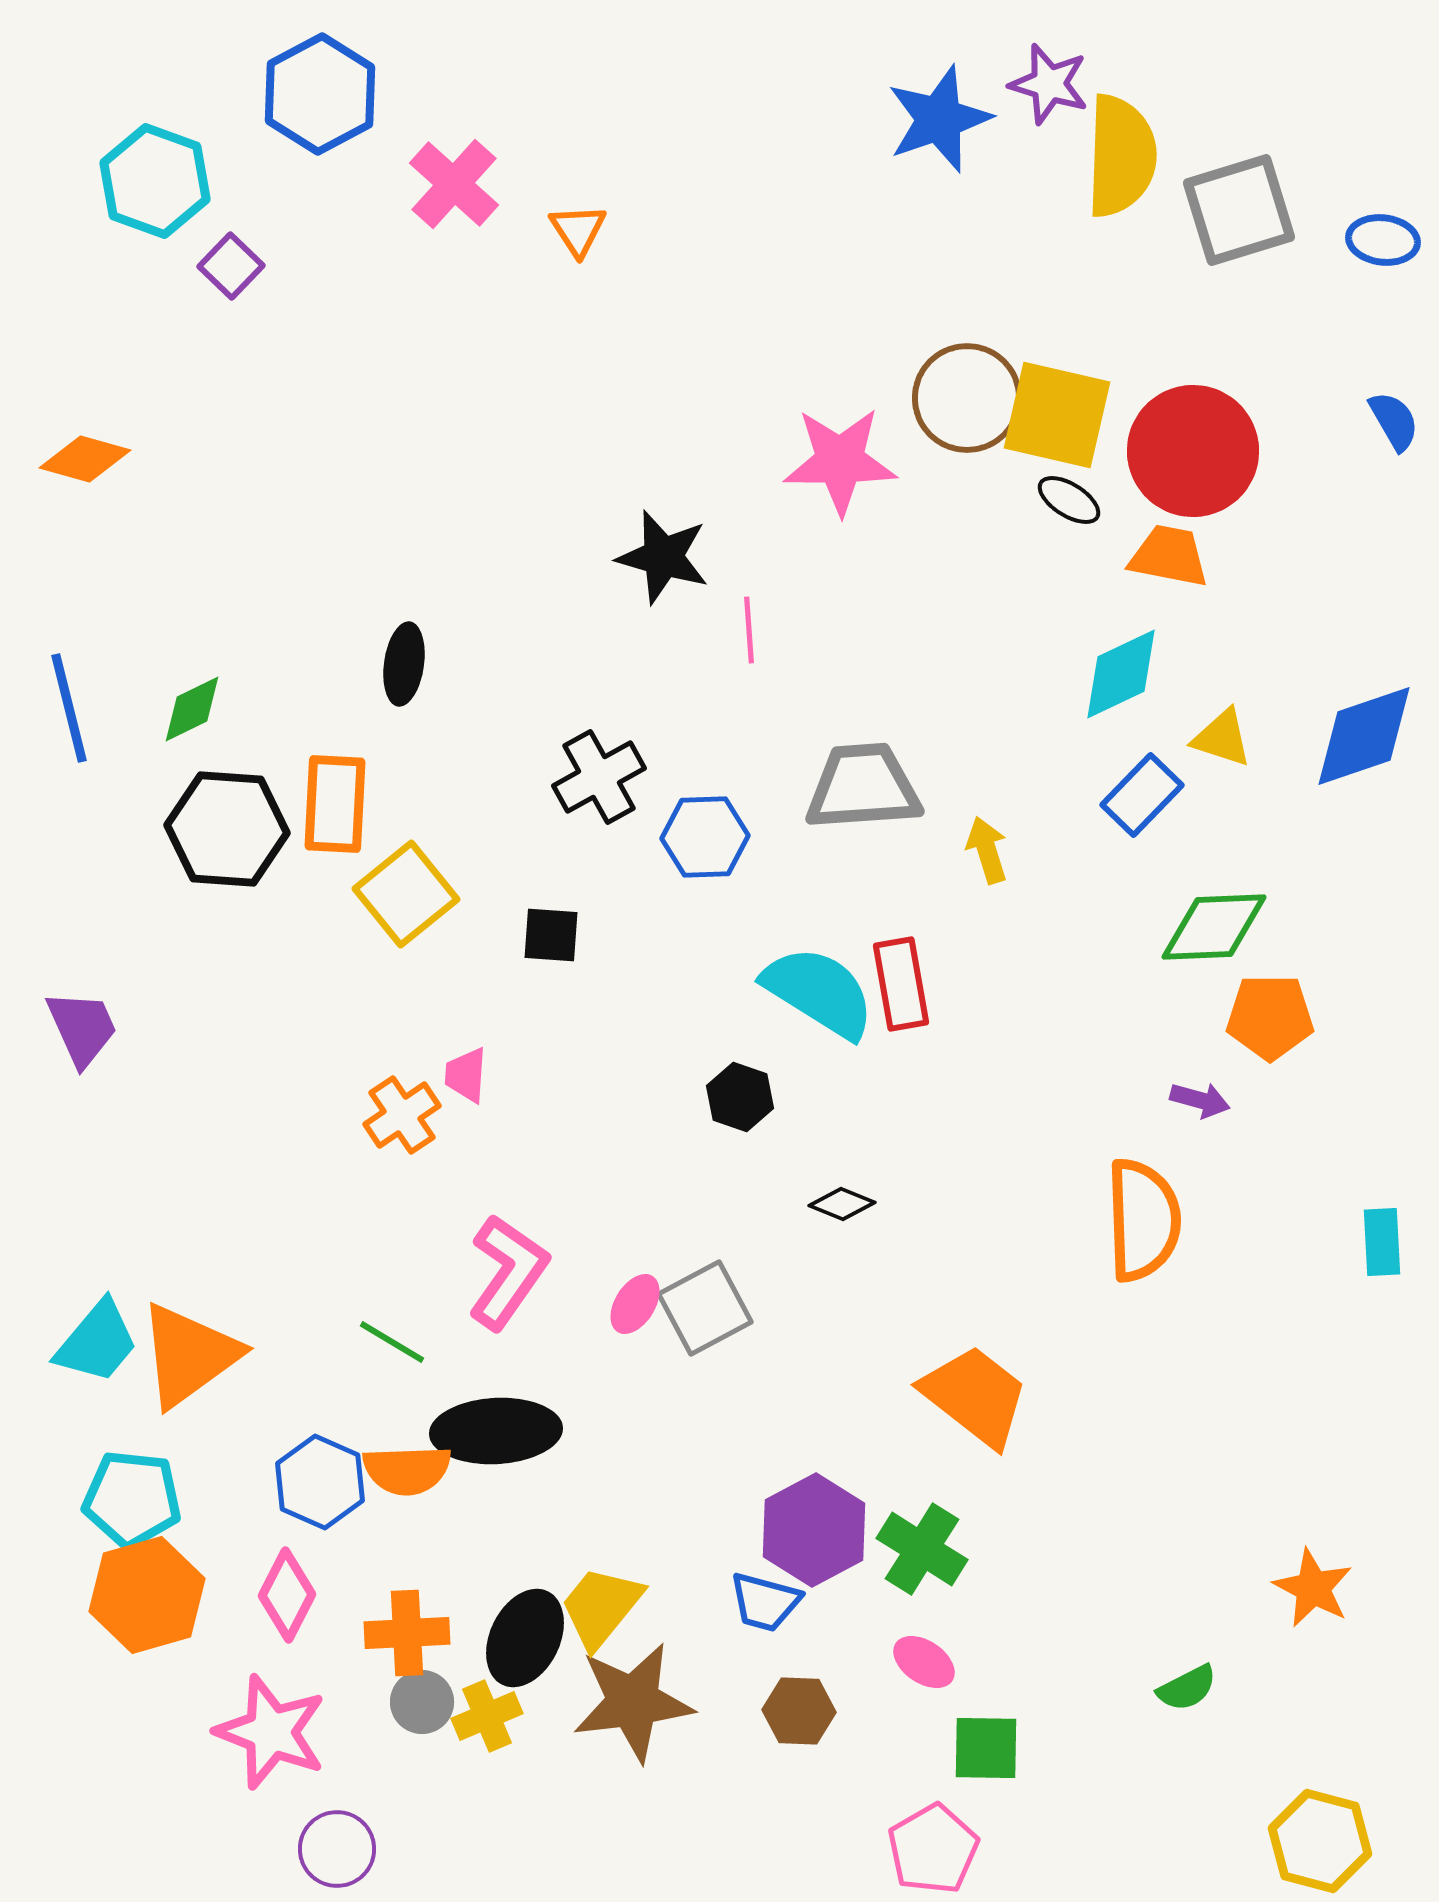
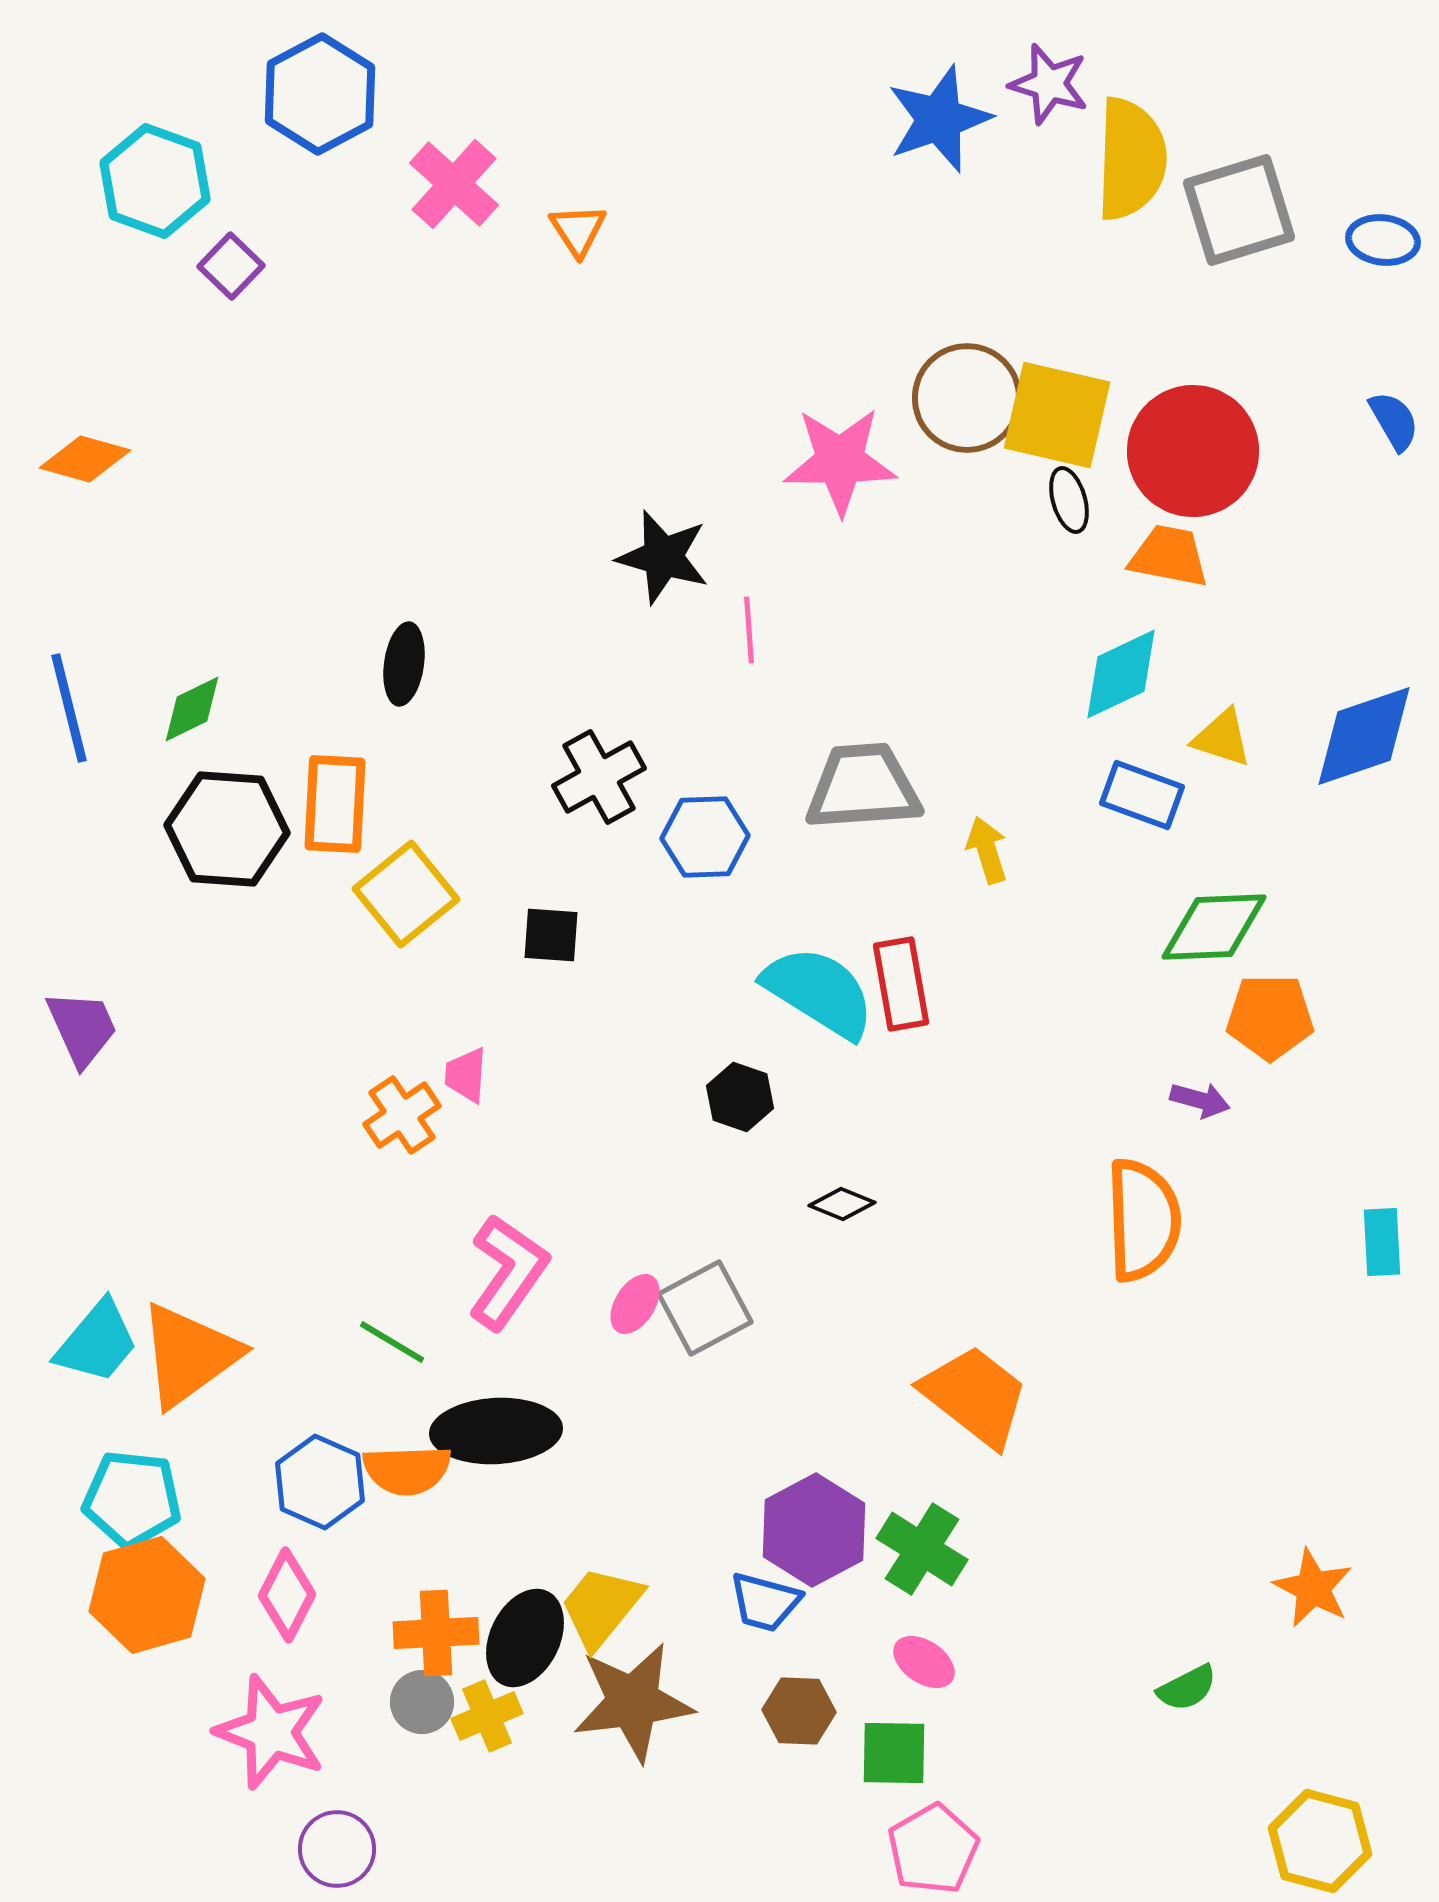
yellow semicircle at (1121, 156): moved 10 px right, 3 px down
black ellipse at (1069, 500): rotated 42 degrees clockwise
blue rectangle at (1142, 795): rotated 66 degrees clockwise
orange cross at (407, 1633): moved 29 px right
green square at (986, 1748): moved 92 px left, 5 px down
